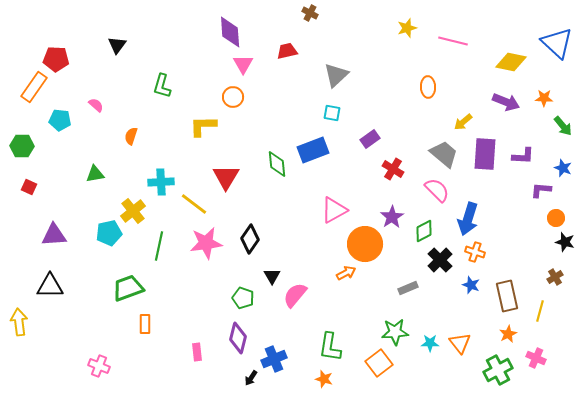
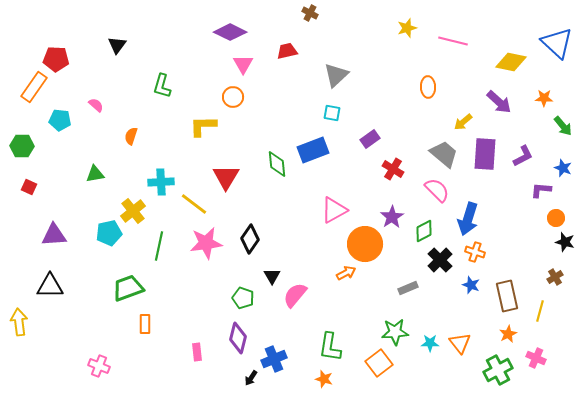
purple diamond at (230, 32): rotated 60 degrees counterclockwise
purple arrow at (506, 102): moved 7 px left; rotated 20 degrees clockwise
purple L-shape at (523, 156): rotated 30 degrees counterclockwise
